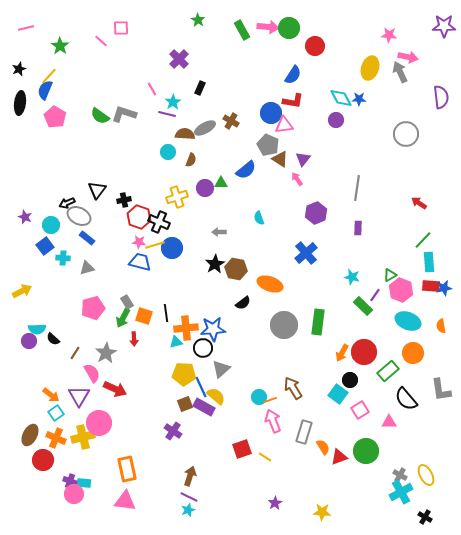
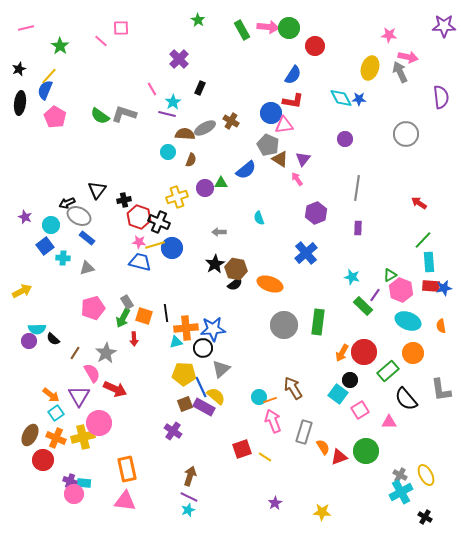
purple circle at (336, 120): moved 9 px right, 19 px down
black semicircle at (243, 303): moved 8 px left, 19 px up
